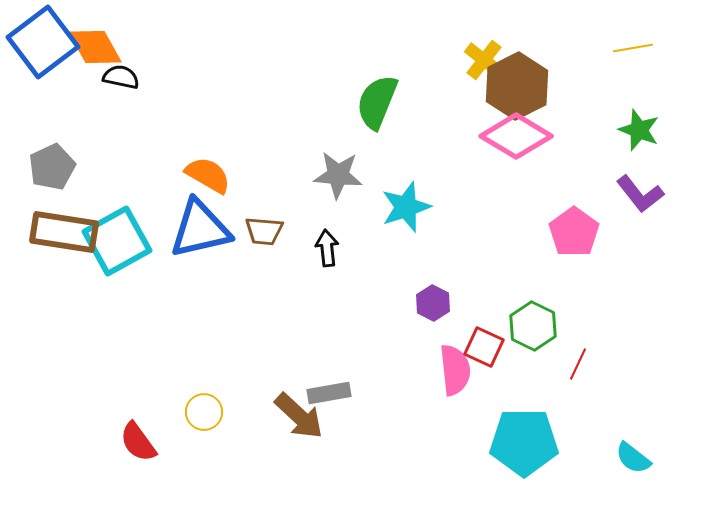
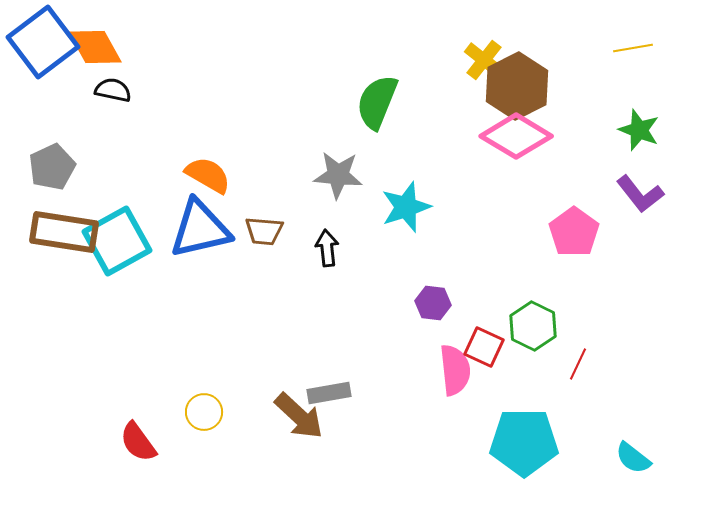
black semicircle: moved 8 px left, 13 px down
purple hexagon: rotated 20 degrees counterclockwise
